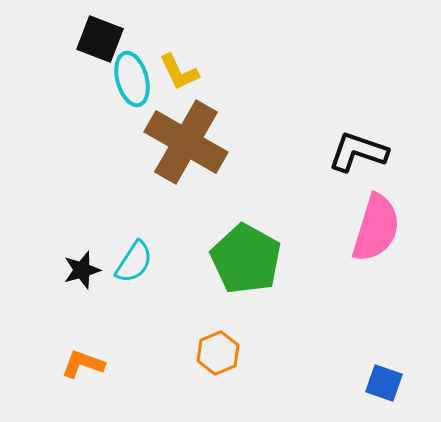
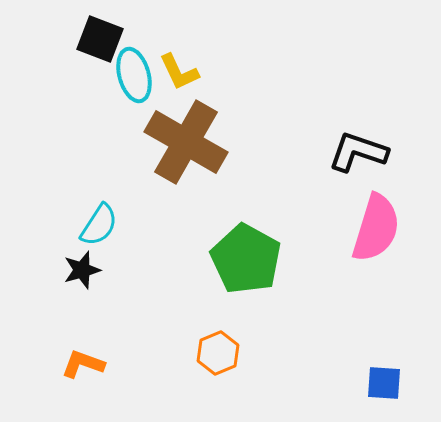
cyan ellipse: moved 2 px right, 4 px up
cyan semicircle: moved 35 px left, 37 px up
blue square: rotated 15 degrees counterclockwise
